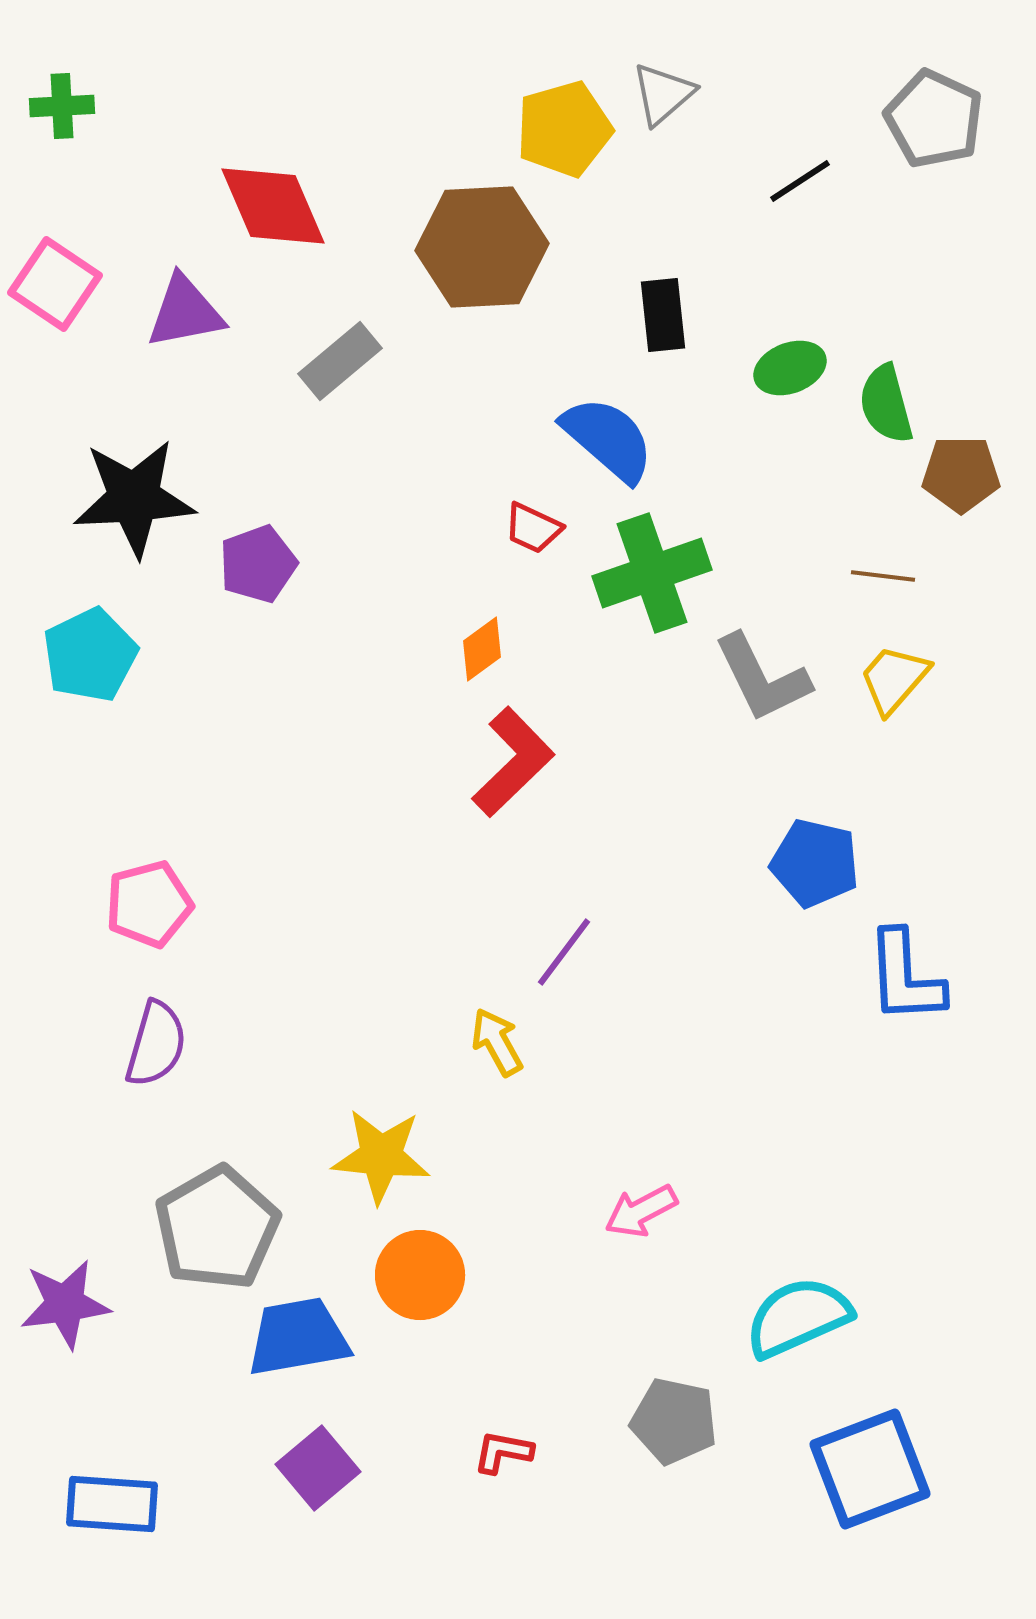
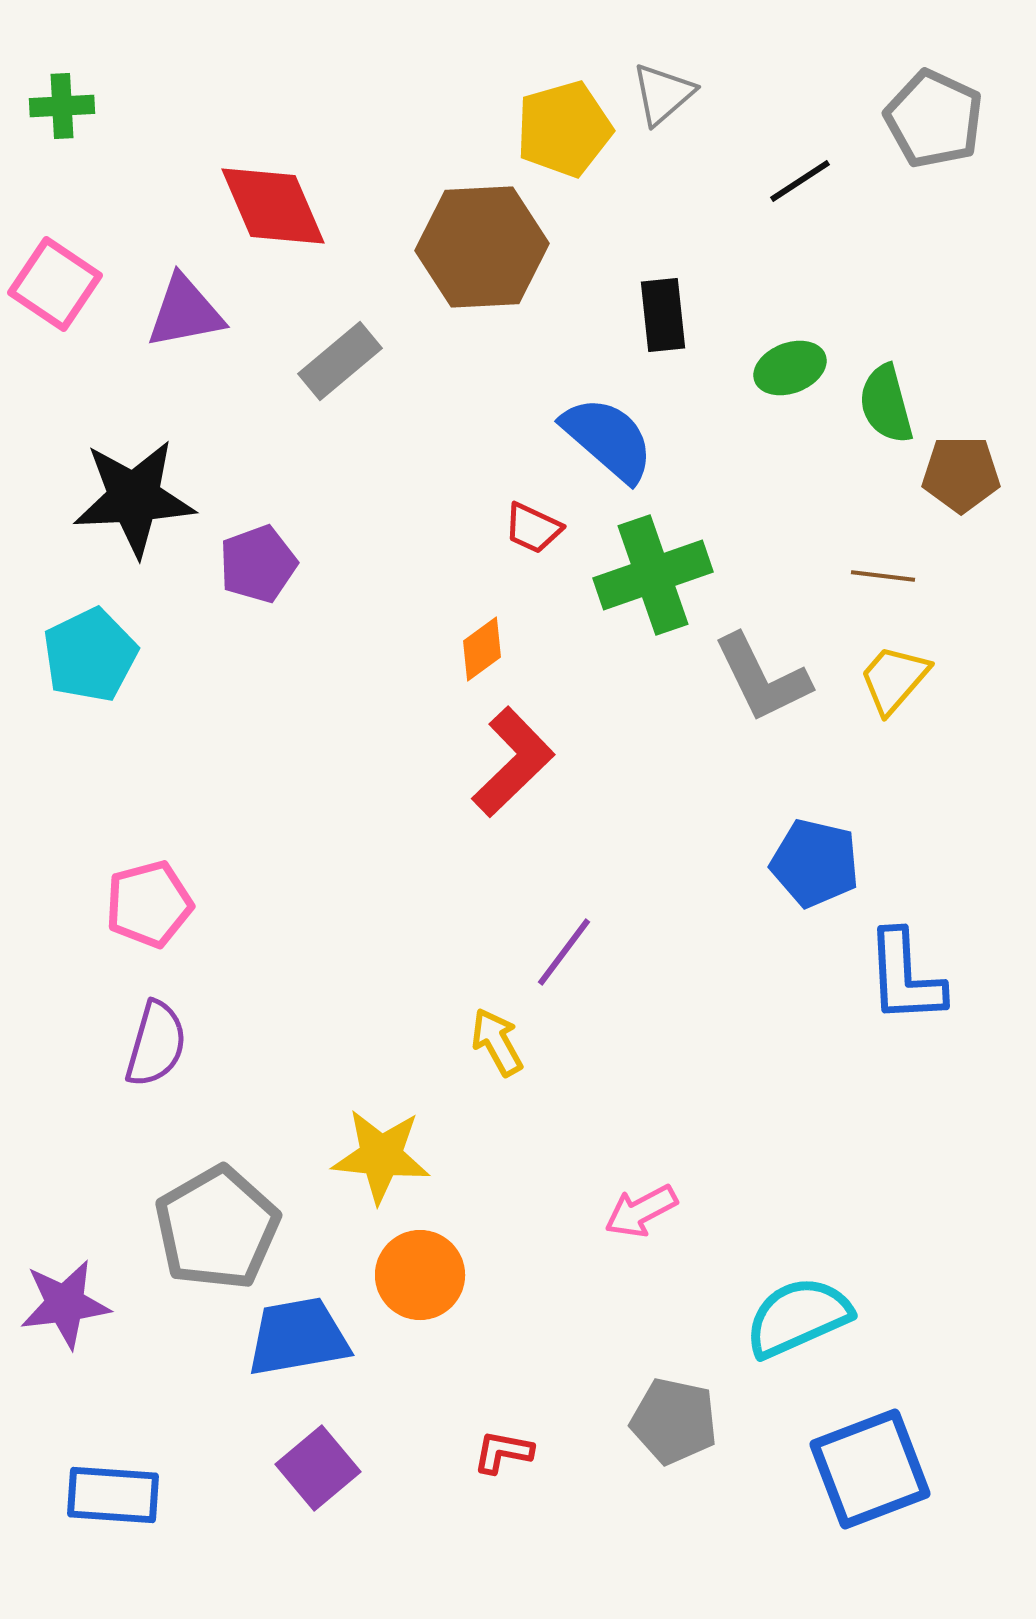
green cross at (652, 573): moved 1 px right, 2 px down
blue rectangle at (112, 1504): moved 1 px right, 9 px up
